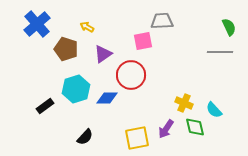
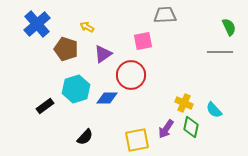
gray trapezoid: moved 3 px right, 6 px up
green diamond: moved 4 px left; rotated 25 degrees clockwise
yellow square: moved 2 px down
